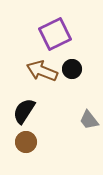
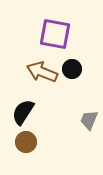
purple square: rotated 36 degrees clockwise
brown arrow: moved 1 px down
black semicircle: moved 1 px left, 1 px down
gray trapezoid: rotated 60 degrees clockwise
